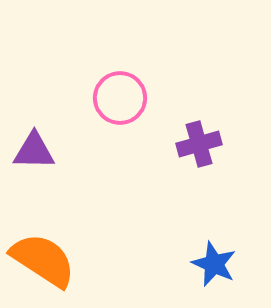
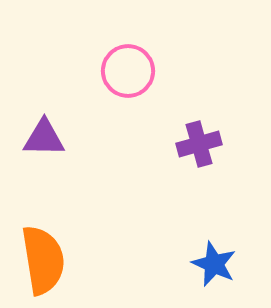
pink circle: moved 8 px right, 27 px up
purple triangle: moved 10 px right, 13 px up
orange semicircle: rotated 48 degrees clockwise
